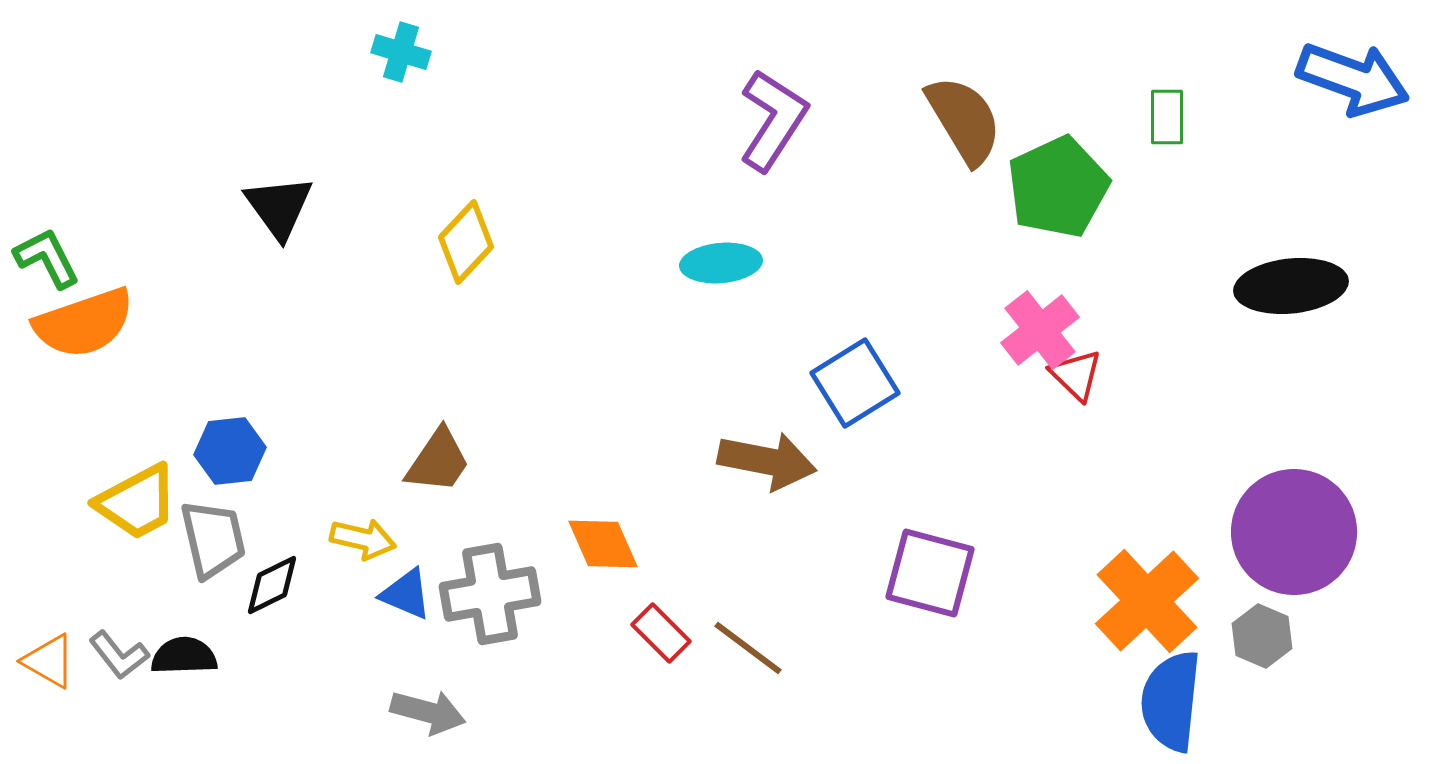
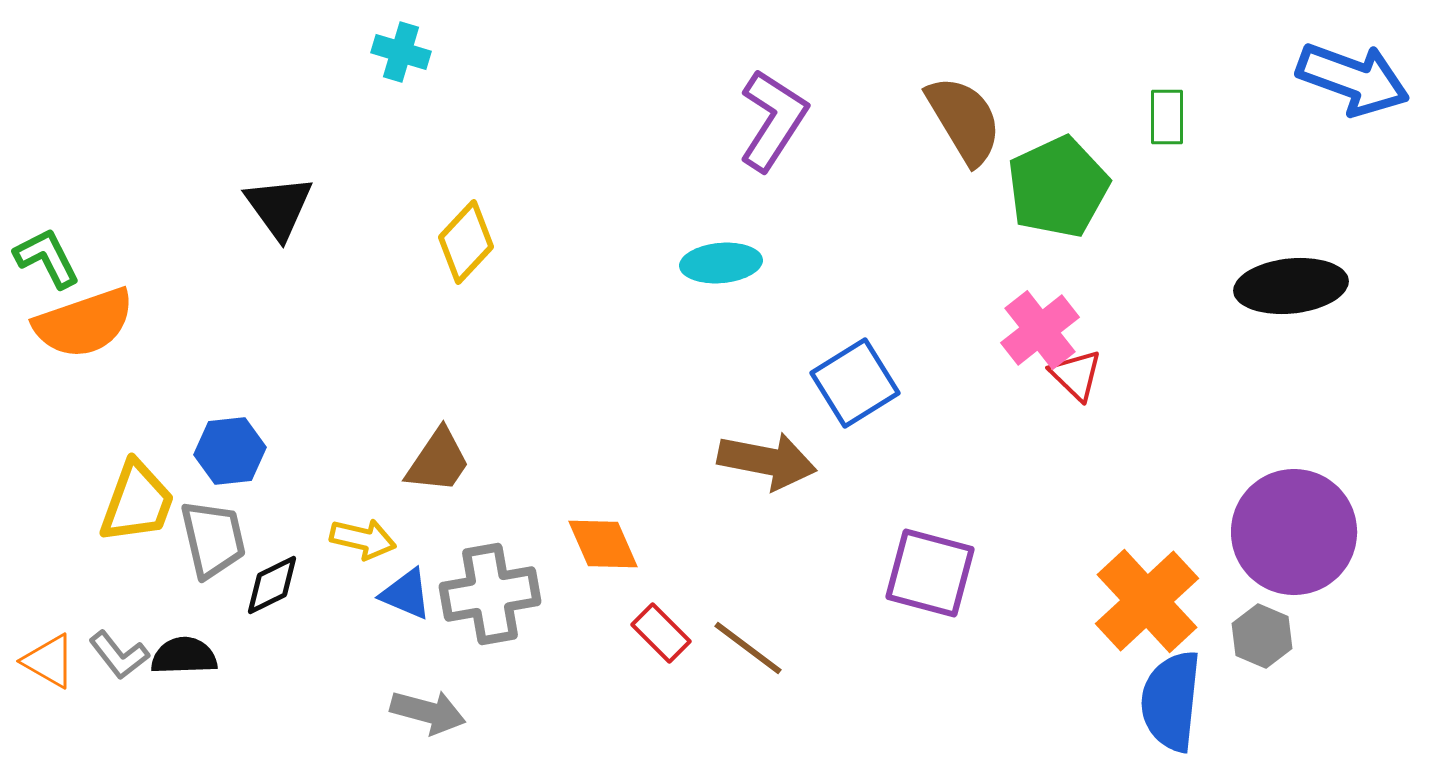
yellow trapezoid: rotated 42 degrees counterclockwise
